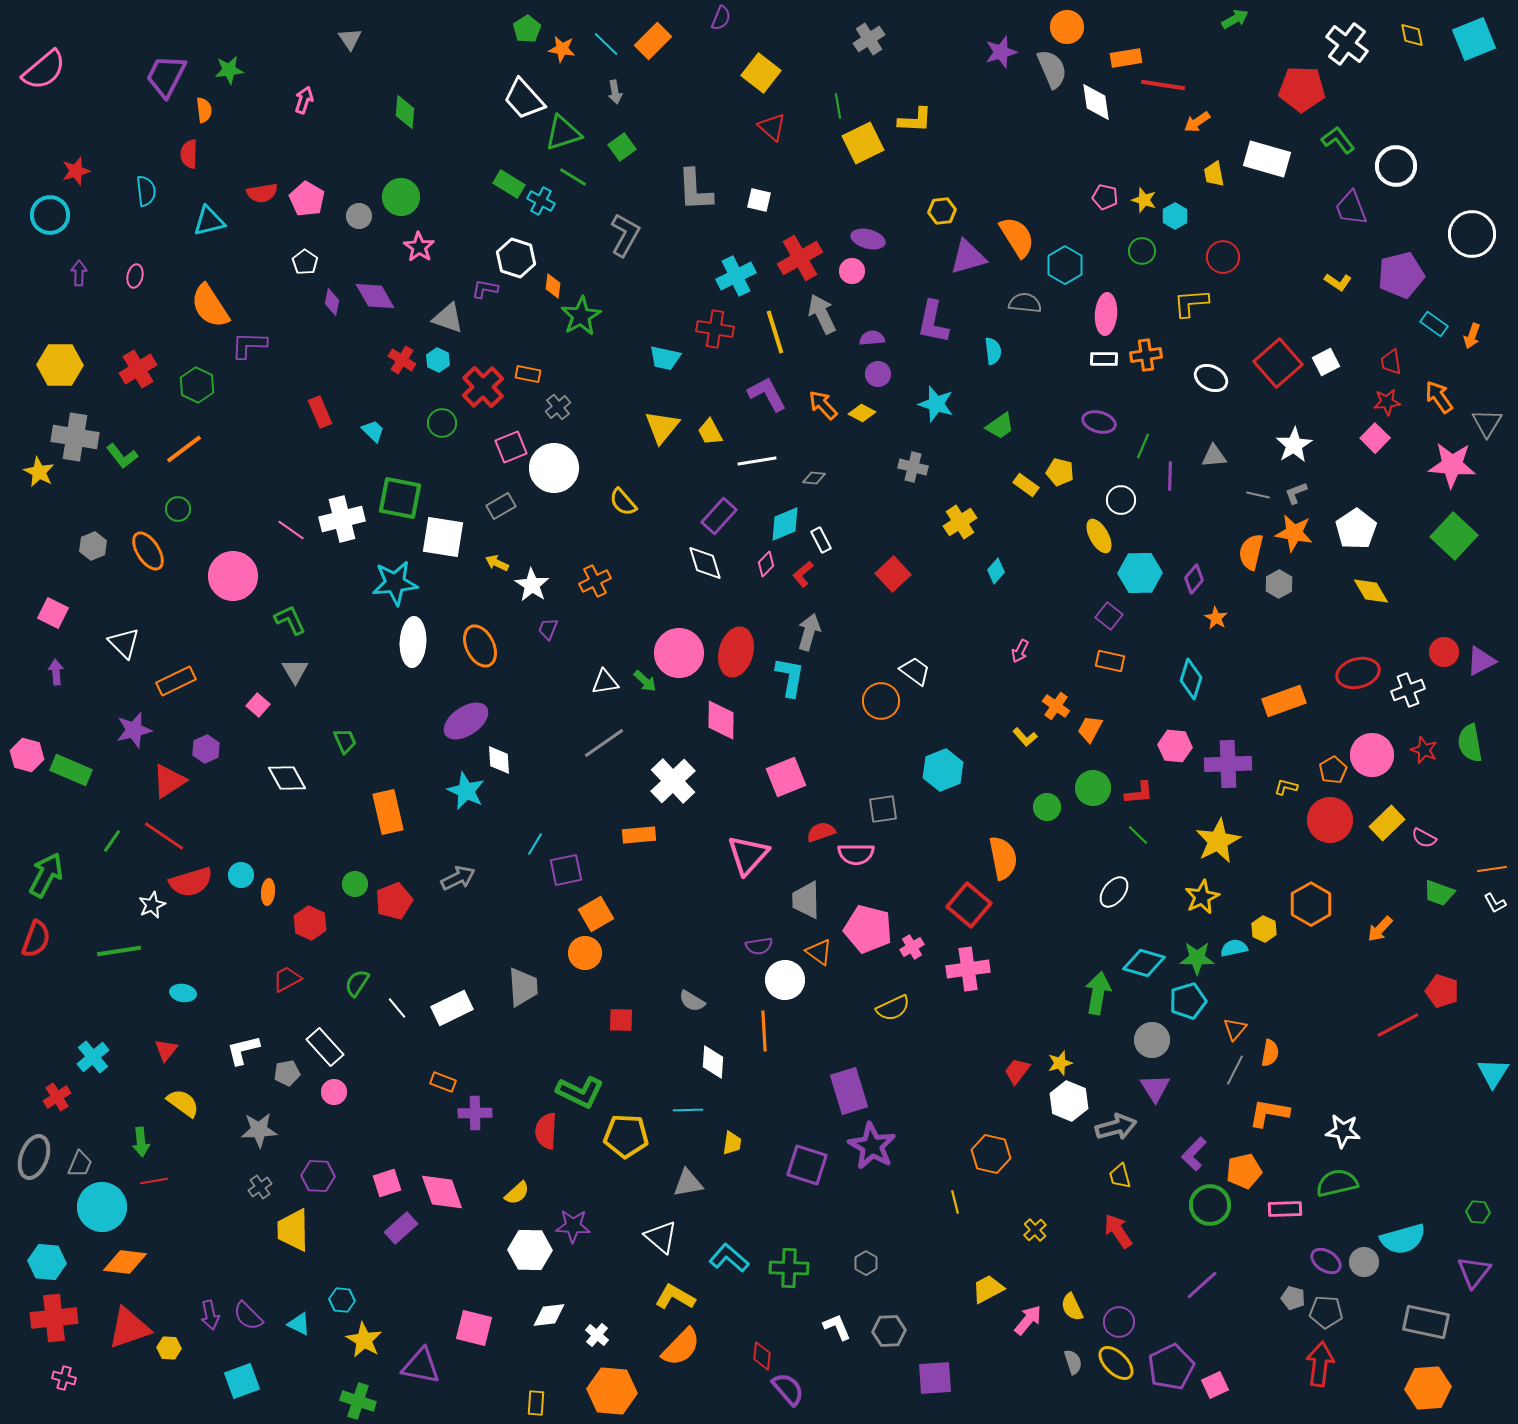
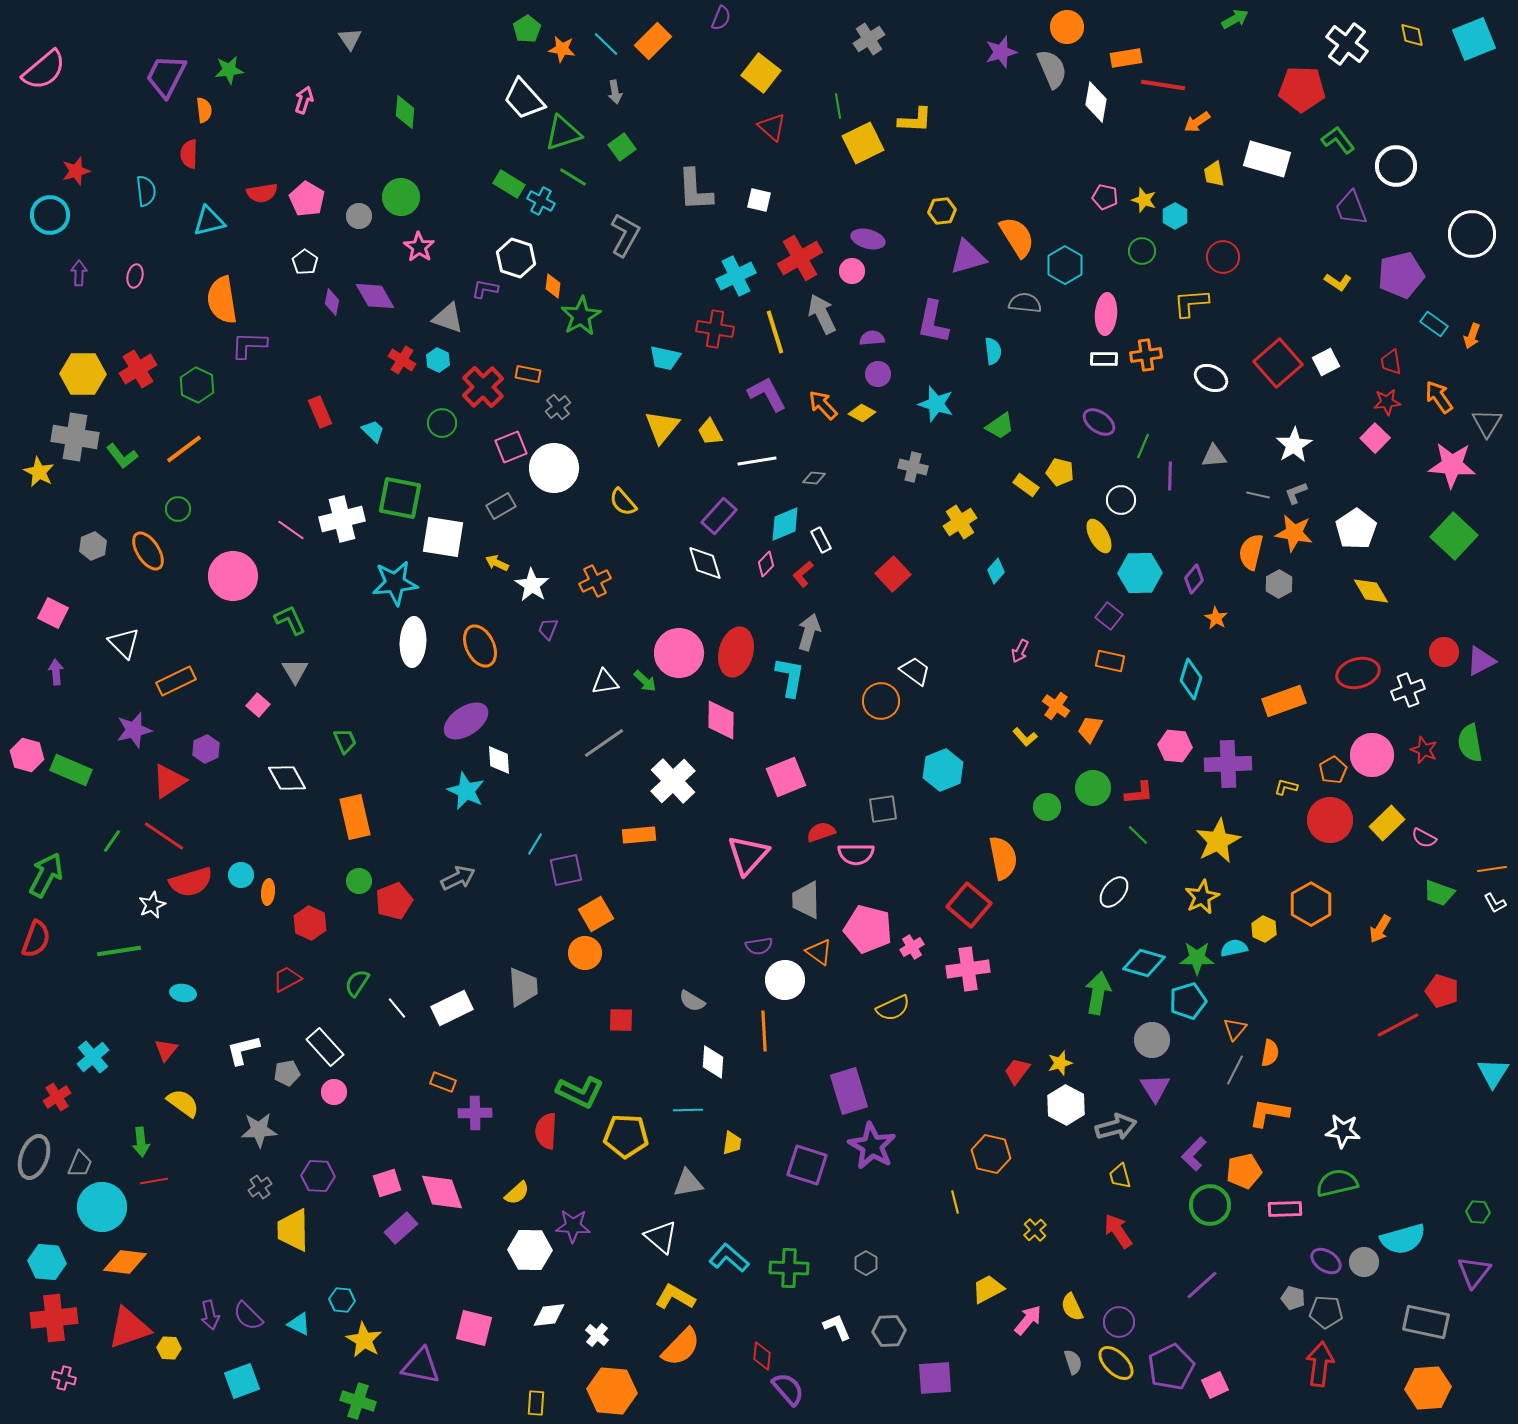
white diamond at (1096, 102): rotated 18 degrees clockwise
orange semicircle at (210, 306): moved 12 px right, 6 px up; rotated 24 degrees clockwise
yellow hexagon at (60, 365): moved 23 px right, 9 px down
purple ellipse at (1099, 422): rotated 20 degrees clockwise
orange rectangle at (388, 812): moved 33 px left, 5 px down
green circle at (355, 884): moved 4 px right, 3 px up
orange arrow at (1380, 929): rotated 12 degrees counterclockwise
white hexagon at (1069, 1101): moved 3 px left, 4 px down; rotated 6 degrees clockwise
